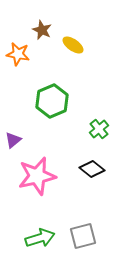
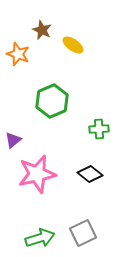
orange star: rotated 10 degrees clockwise
green cross: rotated 36 degrees clockwise
black diamond: moved 2 px left, 5 px down
pink star: moved 2 px up
gray square: moved 3 px up; rotated 12 degrees counterclockwise
